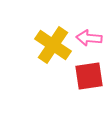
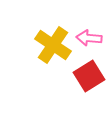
red square: rotated 24 degrees counterclockwise
